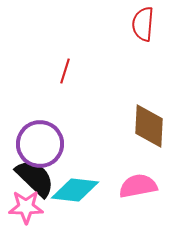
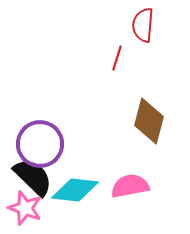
red semicircle: moved 1 px down
red line: moved 52 px right, 13 px up
brown diamond: moved 5 px up; rotated 12 degrees clockwise
black semicircle: moved 2 px left, 1 px up
pink semicircle: moved 8 px left
pink star: moved 1 px left, 1 px down; rotated 20 degrees clockwise
